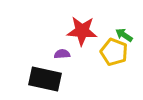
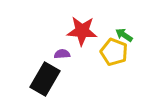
black rectangle: rotated 72 degrees counterclockwise
